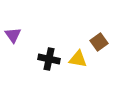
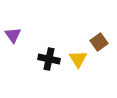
yellow triangle: rotated 48 degrees clockwise
